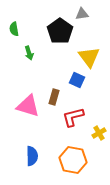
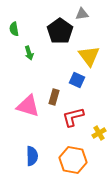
yellow triangle: moved 1 px up
